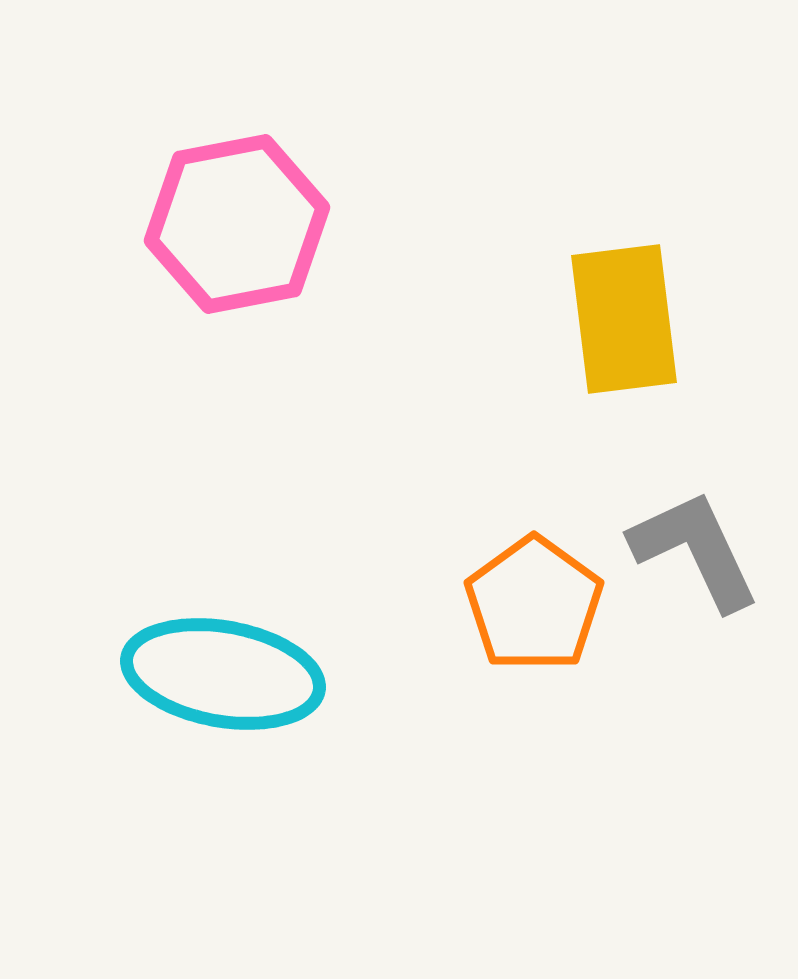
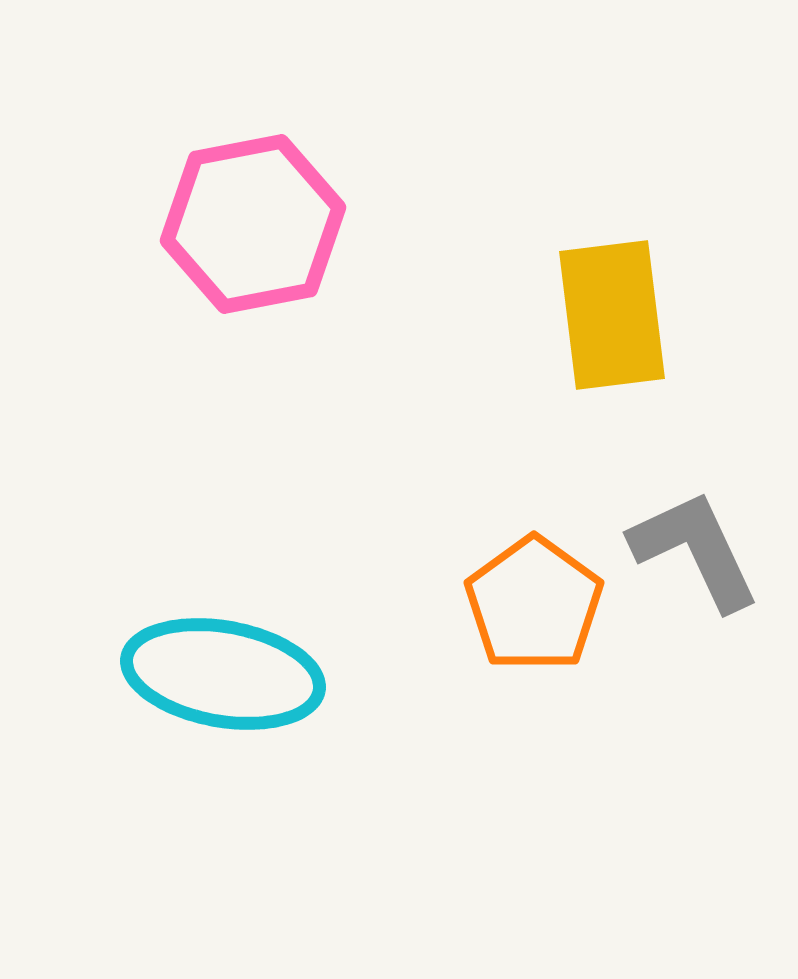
pink hexagon: moved 16 px right
yellow rectangle: moved 12 px left, 4 px up
